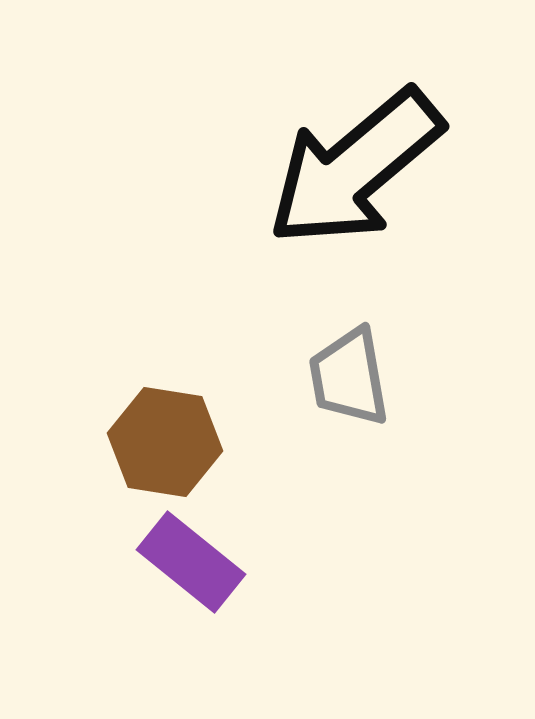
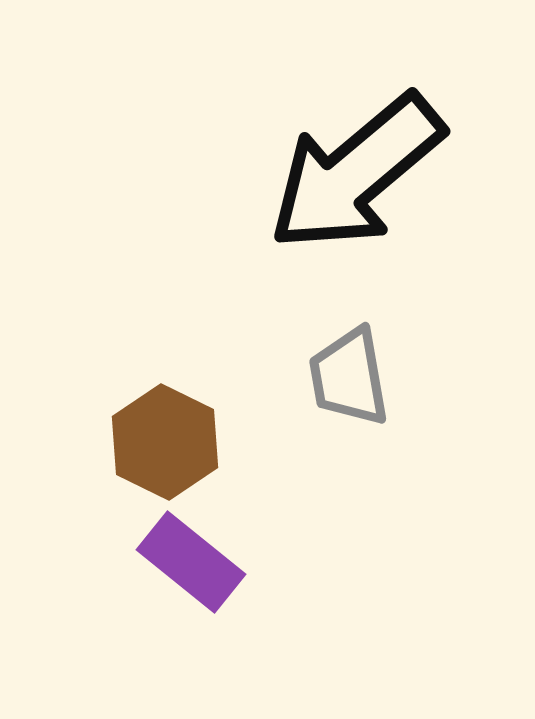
black arrow: moved 1 px right, 5 px down
brown hexagon: rotated 17 degrees clockwise
